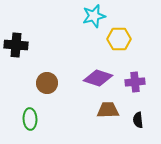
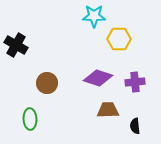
cyan star: rotated 15 degrees clockwise
black cross: rotated 25 degrees clockwise
black semicircle: moved 3 px left, 6 px down
